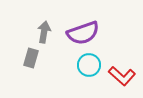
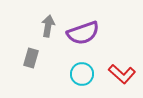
gray arrow: moved 4 px right, 6 px up
cyan circle: moved 7 px left, 9 px down
red L-shape: moved 2 px up
